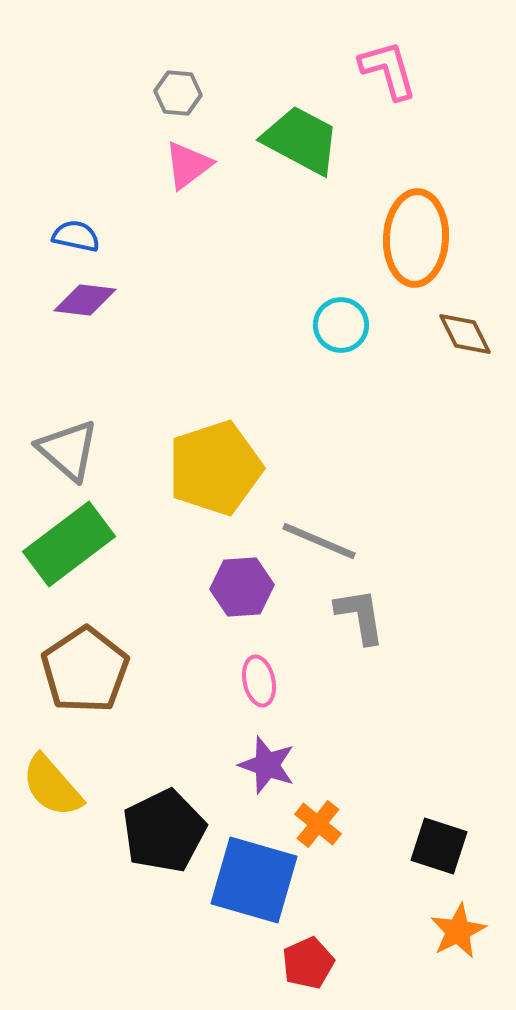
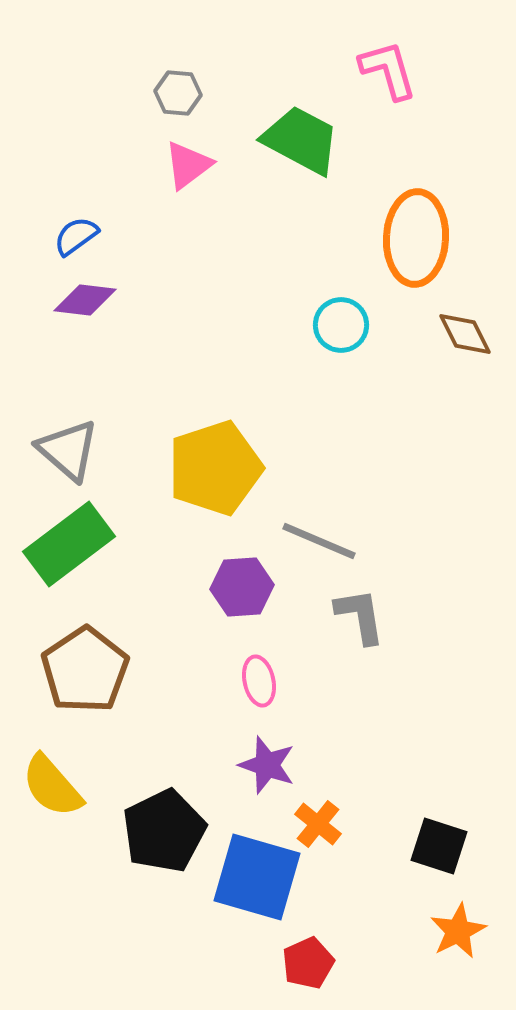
blue semicircle: rotated 48 degrees counterclockwise
blue square: moved 3 px right, 3 px up
